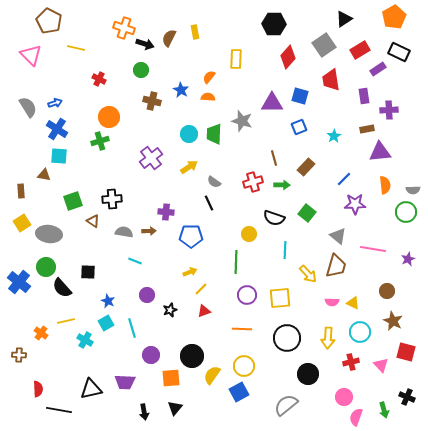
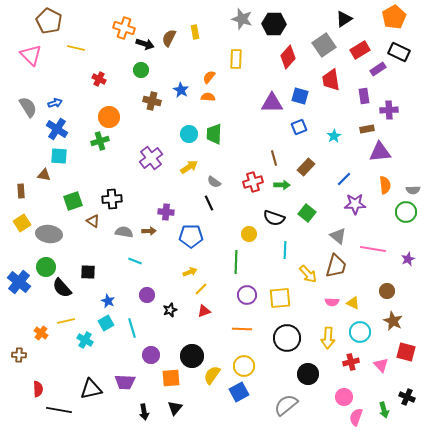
gray star at (242, 121): moved 102 px up
